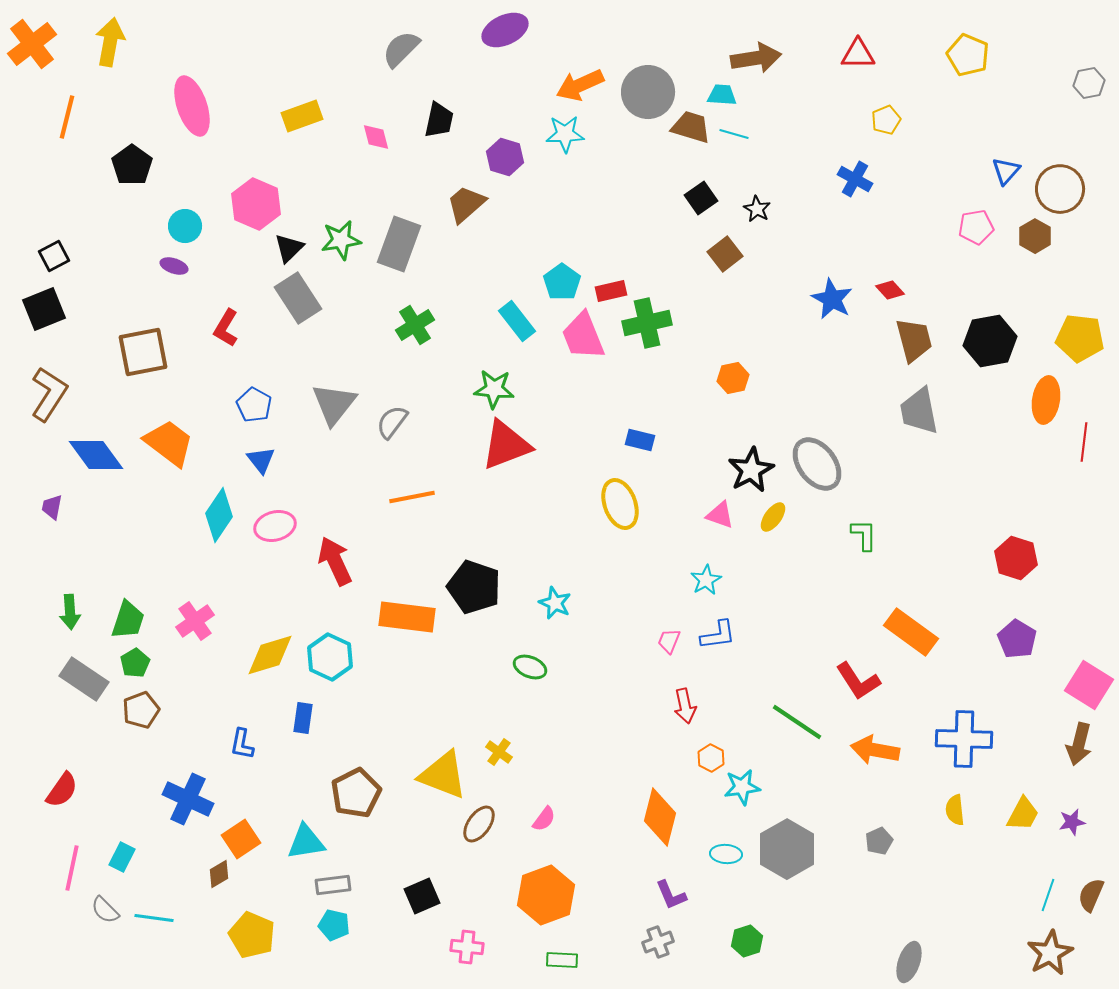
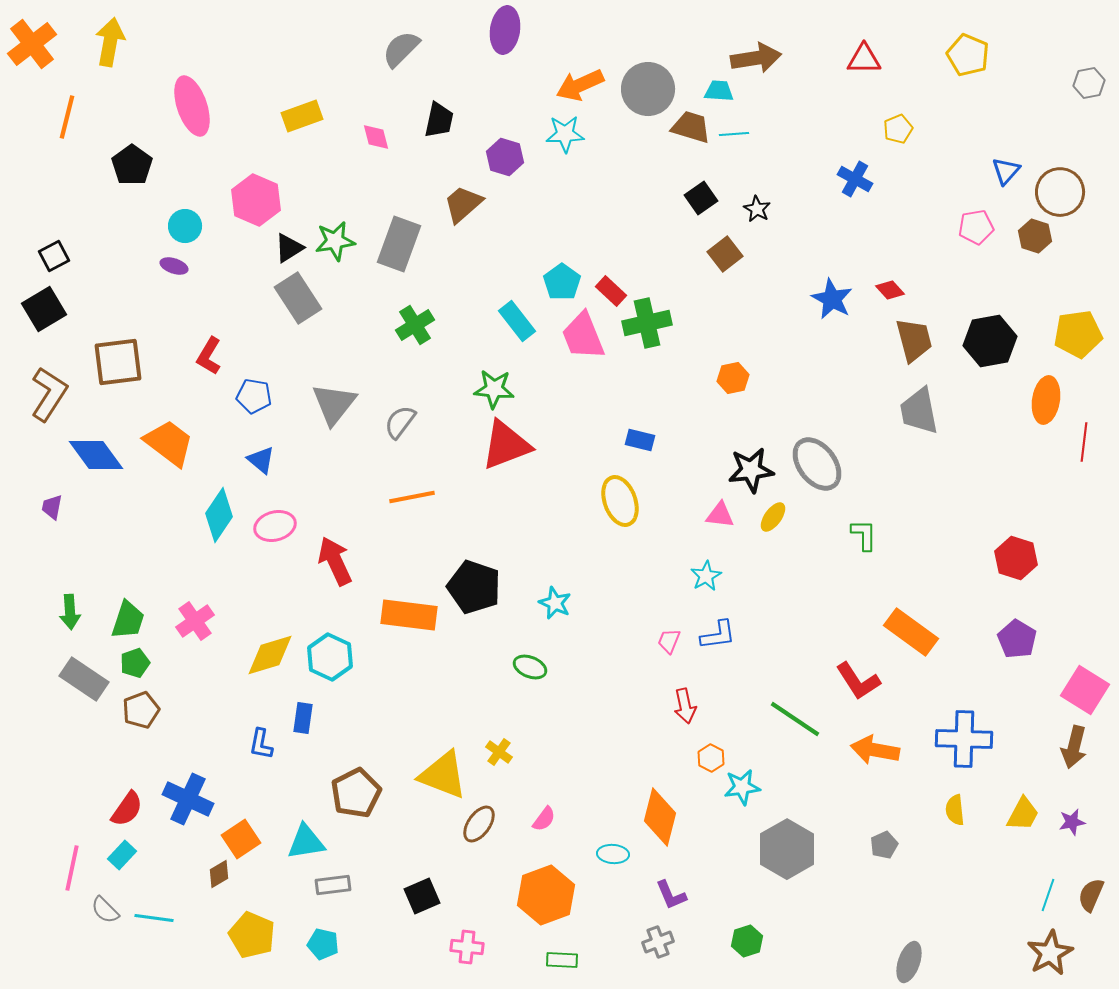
purple ellipse at (505, 30): rotated 57 degrees counterclockwise
red triangle at (858, 54): moved 6 px right, 5 px down
gray circle at (648, 92): moved 3 px up
cyan trapezoid at (722, 95): moved 3 px left, 4 px up
yellow pentagon at (886, 120): moved 12 px right, 9 px down
cyan line at (734, 134): rotated 20 degrees counterclockwise
brown circle at (1060, 189): moved 3 px down
pink hexagon at (256, 204): moved 4 px up
brown trapezoid at (466, 204): moved 3 px left
brown hexagon at (1035, 236): rotated 12 degrees counterclockwise
green star at (341, 240): moved 6 px left, 1 px down
black triangle at (289, 248): rotated 12 degrees clockwise
red rectangle at (611, 291): rotated 56 degrees clockwise
black square at (44, 309): rotated 9 degrees counterclockwise
red L-shape at (226, 328): moved 17 px left, 28 px down
yellow pentagon at (1080, 338): moved 2 px left, 4 px up; rotated 15 degrees counterclockwise
brown square at (143, 352): moved 25 px left, 10 px down; rotated 4 degrees clockwise
blue pentagon at (254, 405): moved 9 px up; rotated 20 degrees counterclockwise
gray semicircle at (392, 422): moved 8 px right
blue triangle at (261, 460): rotated 12 degrees counterclockwise
black star at (751, 470): rotated 21 degrees clockwise
yellow ellipse at (620, 504): moved 3 px up
pink triangle at (720, 515): rotated 12 degrees counterclockwise
cyan star at (706, 580): moved 4 px up
orange rectangle at (407, 617): moved 2 px right, 2 px up
green pentagon at (135, 663): rotated 12 degrees clockwise
pink square at (1089, 685): moved 4 px left, 5 px down
green line at (797, 722): moved 2 px left, 3 px up
blue L-shape at (242, 744): moved 19 px right
brown arrow at (1079, 744): moved 5 px left, 3 px down
red semicircle at (62, 790): moved 65 px right, 19 px down
gray pentagon at (879, 841): moved 5 px right, 4 px down
cyan ellipse at (726, 854): moved 113 px left
cyan rectangle at (122, 857): moved 2 px up; rotated 16 degrees clockwise
cyan pentagon at (334, 925): moved 11 px left, 19 px down
